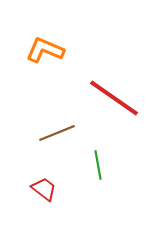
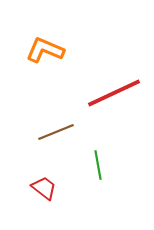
red line: moved 5 px up; rotated 60 degrees counterclockwise
brown line: moved 1 px left, 1 px up
red trapezoid: moved 1 px up
